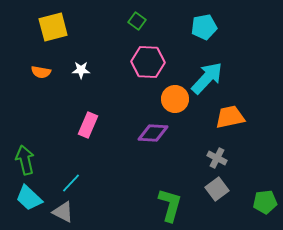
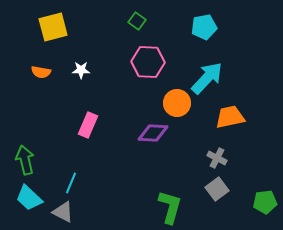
orange circle: moved 2 px right, 4 px down
cyan line: rotated 20 degrees counterclockwise
green L-shape: moved 2 px down
